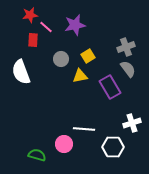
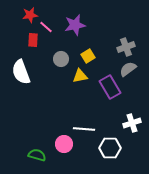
gray semicircle: rotated 90 degrees counterclockwise
white hexagon: moved 3 px left, 1 px down
